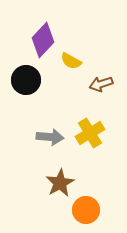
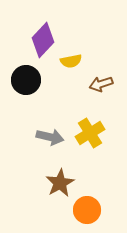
yellow semicircle: rotated 40 degrees counterclockwise
gray arrow: rotated 8 degrees clockwise
orange circle: moved 1 px right
